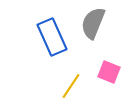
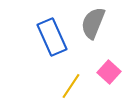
pink square: rotated 20 degrees clockwise
